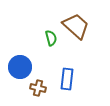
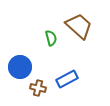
brown trapezoid: moved 3 px right
blue rectangle: rotated 55 degrees clockwise
